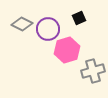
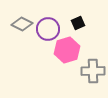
black square: moved 1 px left, 5 px down
gray cross: rotated 15 degrees clockwise
